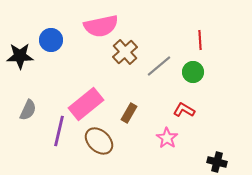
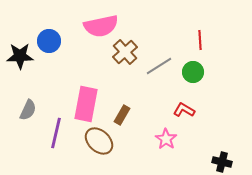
blue circle: moved 2 px left, 1 px down
gray line: rotated 8 degrees clockwise
pink rectangle: rotated 40 degrees counterclockwise
brown rectangle: moved 7 px left, 2 px down
purple line: moved 3 px left, 2 px down
pink star: moved 1 px left, 1 px down
black cross: moved 5 px right
